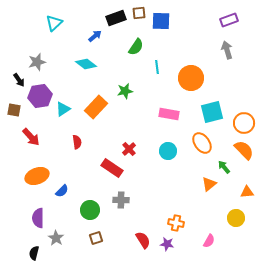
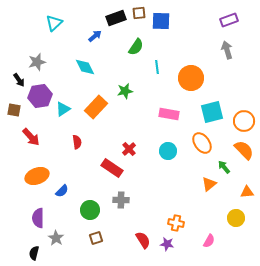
cyan diamond at (86, 64): moved 1 px left, 3 px down; rotated 25 degrees clockwise
orange circle at (244, 123): moved 2 px up
